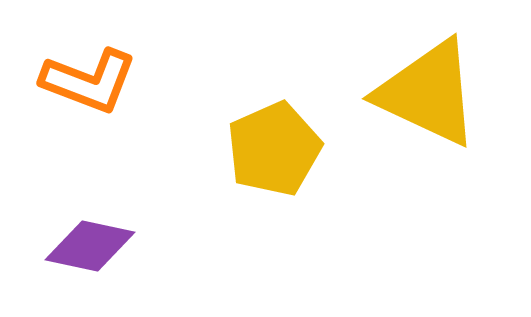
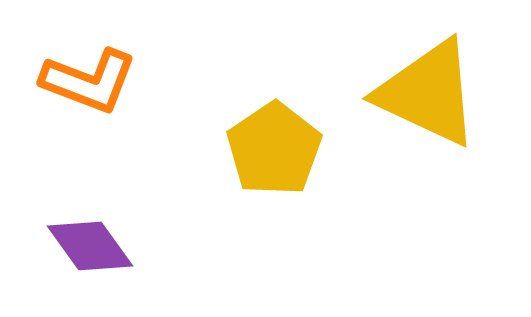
yellow pentagon: rotated 10 degrees counterclockwise
purple diamond: rotated 42 degrees clockwise
